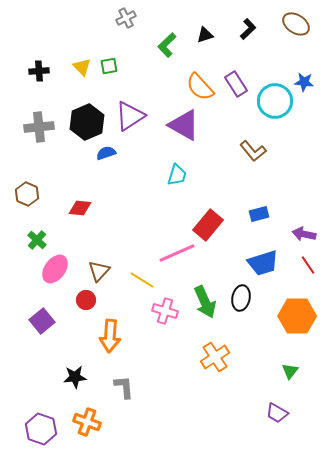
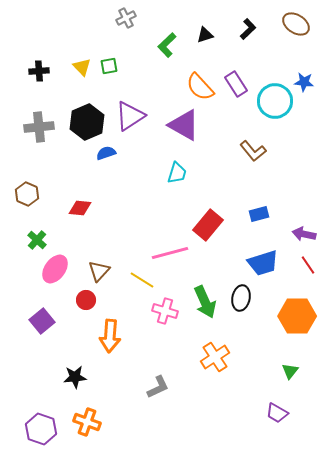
cyan trapezoid at (177, 175): moved 2 px up
pink line at (177, 253): moved 7 px left; rotated 9 degrees clockwise
gray L-shape at (124, 387): moved 34 px right; rotated 70 degrees clockwise
